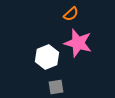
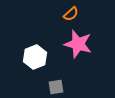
pink star: moved 1 px down
white hexagon: moved 12 px left
